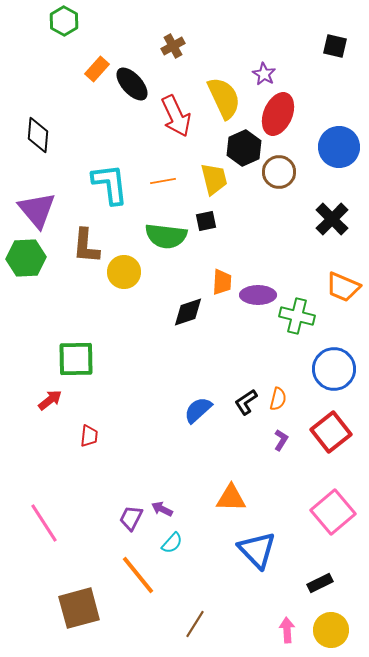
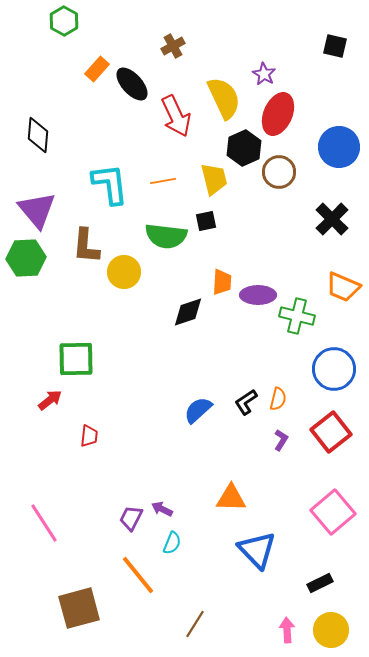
cyan semicircle at (172, 543): rotated 20 degrees counterclockwise
